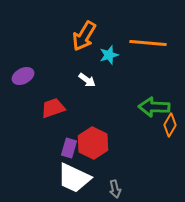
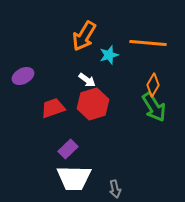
green arrow: rotated 124 degrees counterclockwise
orange diamond: moved 17 px left, 40 px up
red hexagon: moved 39 px up; rotated 16 degrees clockwise
purple rectangle: moved 1 px left, 1 px down; rotated 30 degrees clockwise
white trapezoid: rotated 24 degrees counterclockwise
